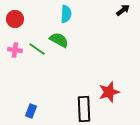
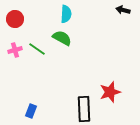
black arrow: rotated 128 degrees counterclockwise
green semicircle: moved 3 px right, 2 px up
pink cross: rotated 24 degrees counterclockwise
red star: moved 1 px right
